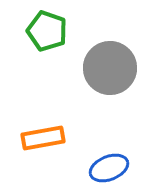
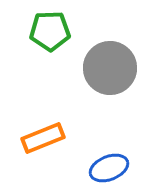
green pentagon: moved 3 px right; rotated 21 degrees counterclockwise
orange rectangle: rotated 12 degrees counterclockwise
